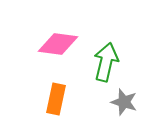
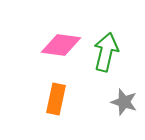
pink diamond: moved 3 px right, 1 px down
green arrow: moved 10 px up
